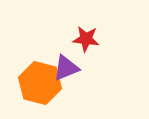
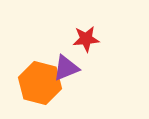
red star: rotated 12 degrees counterclockwise
